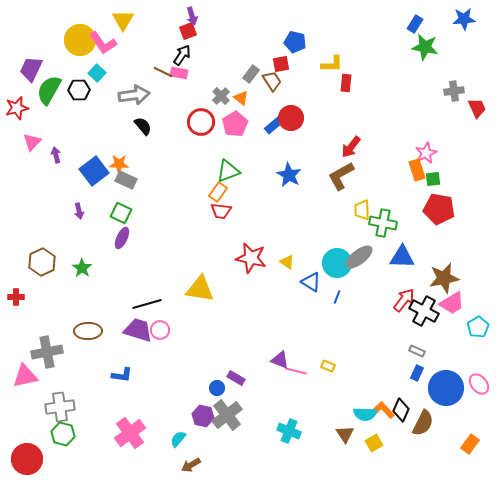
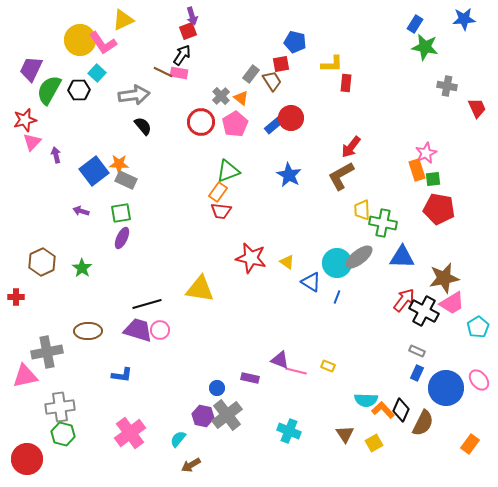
yellow triangle at (123, 20): rotated 35 degrees clockwise
gray cross at (454, 91): moved 7 px left, 5 px up; rotated 18 degrees clockwise
red star at (17, 108): moved 8 px right, 12 px down
purple arrow at (79, 211): moved 2 px right; rotated 119 degrees clockwise
green square at (121, 213): rotated 35 degrees counterclockwise
purple rectangle at (236, 378): moved 14 px right; rotated 18 degrees counterclockwise
pink ellipse at (479, 384): moved 4 px up
cyan semicircle at (365, 414): moved 1 px right, 14 px up
